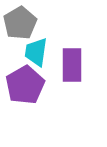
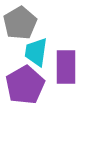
purple rectangle: moved 6 px left, 2 px down
